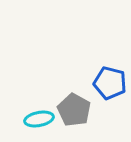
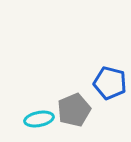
gray pentagon: rotated 20 degrees clockwise
